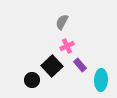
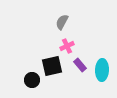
black square: rotated 30 degrees clockwise
cyan ellipse: moved 1 px right, 10 px up
